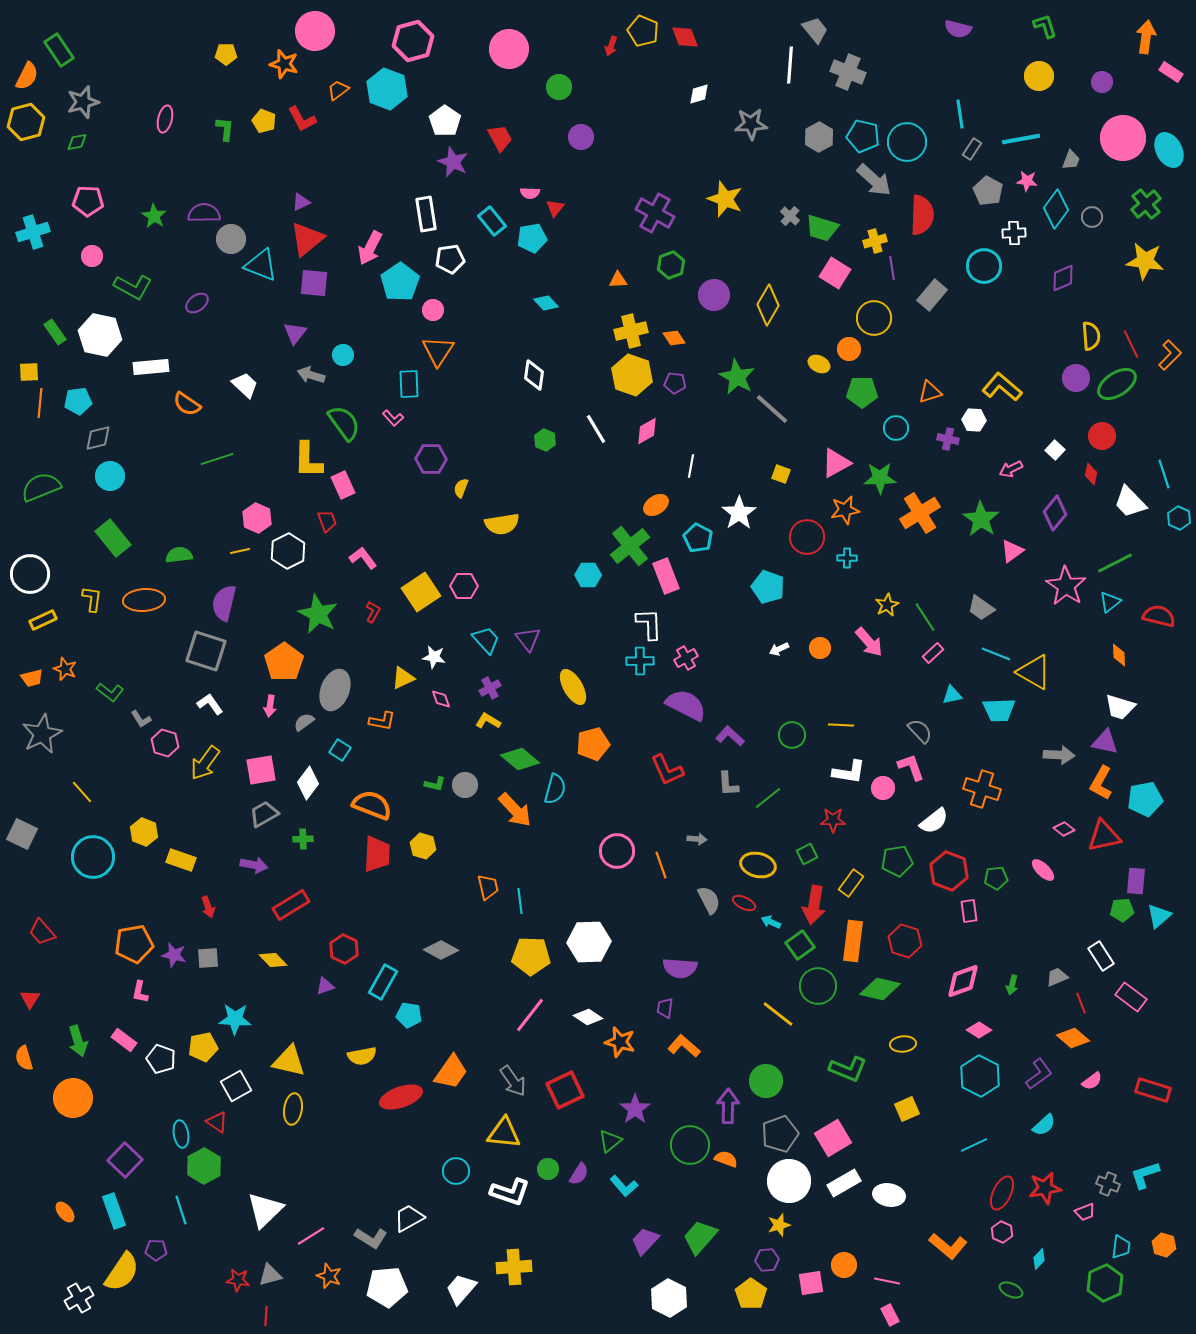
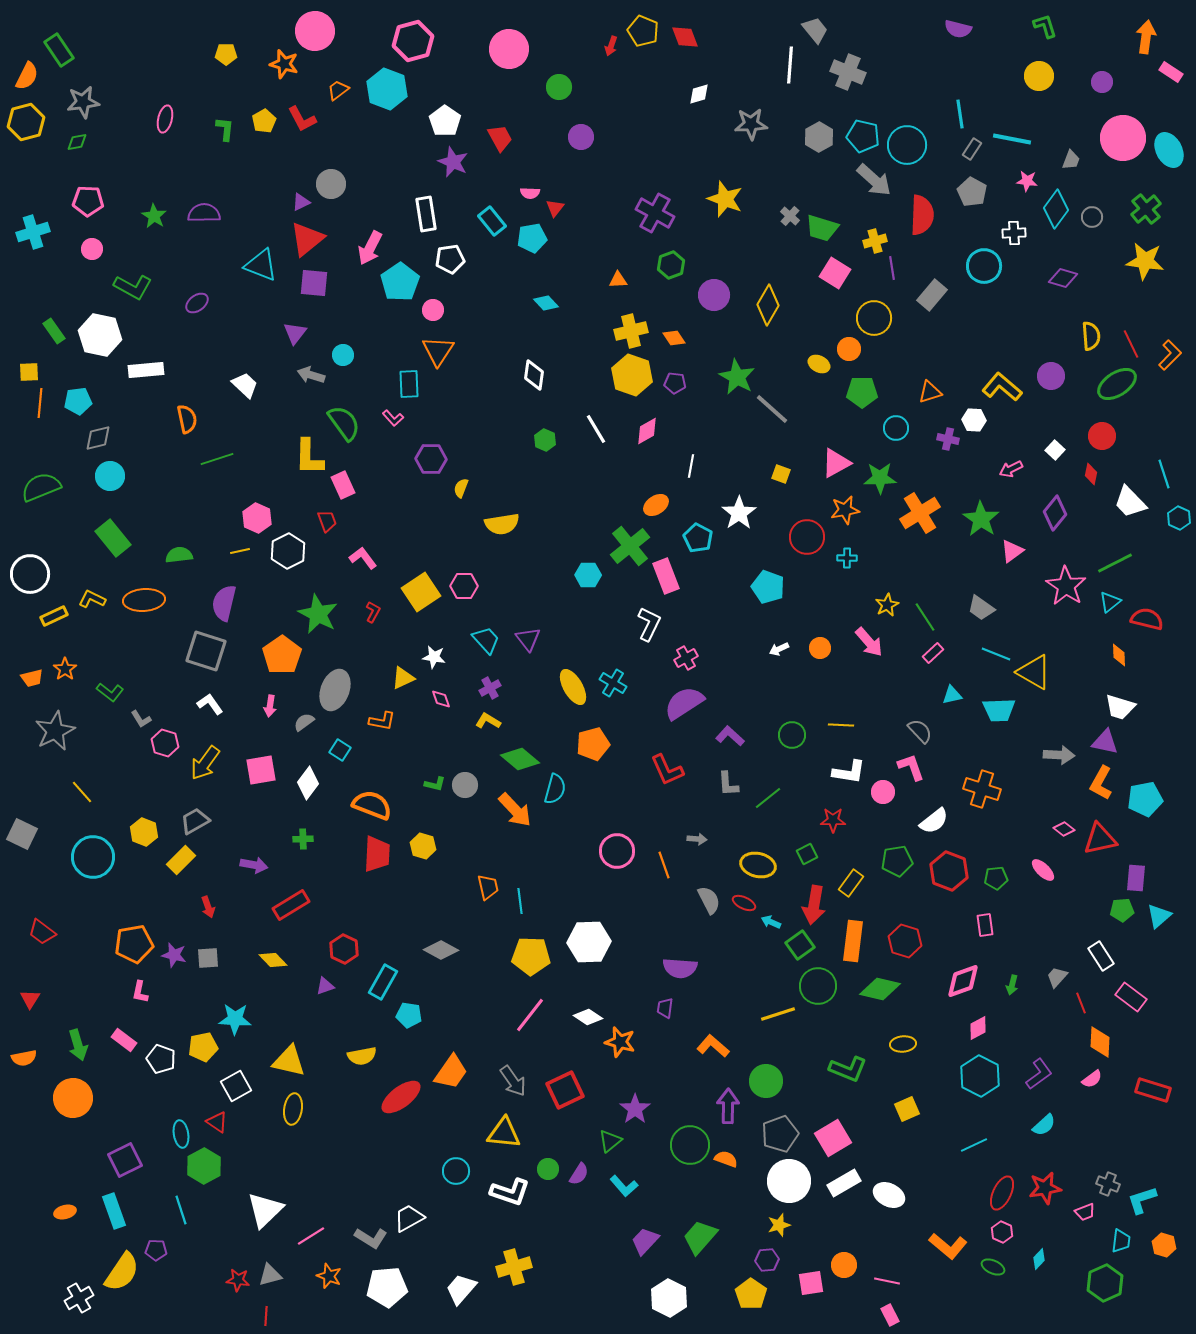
gray star at (83, 102): rotated 8 degrees clockwise
yellow pentagon at (264, 121): rotated 20 degrees clockwise
cyan line at (1021, 139): moved 9 px left; rotated 21 degrees clockwise
cyan circle at (907, 142): moved 3 px down
gray pentagon at (988, 191): moved 16 px left, 1 px down
green cross at (1146, 204): moved 5 px down
gray circle at (231, 239): moved 100 px right, 55 px up
pink circle at (92, 256): moved 7 px up
purple diamond at (1063, 278): rotated 40 degrees clockwise
green rectangle at (55, 332): moved 1 px left, 1 px up
white rectangle at (151, 367): moved 5 px left, 3 px down
purple circle at (1076, 378): moved 25 px left, 2 px up
orange semicircle at (187, 404): moved 15 px down; rotated 136 degrees counterclockwise
yellow L-shape at (308, 460): moved 1 px right, 3 px up
yellow L-shape at (92, 599): rotated 72 degrees counterclockwise
red semicircle at (1159, 616): moved 12 px left, 3 px down
yellow rectangle at (43, 620): moved 11 px right, 4 px up
white L-shape at (649, 624): rotated 28 degrees clockwise
cyan cross at (640, 661): moved 27 px left, 22 px down; rotated 32 degrees clockwise
orange pentagon at (284, 662): moved 2 px left, 7 px up
orange star at (65, 669): rotated 15 degrees clockwise
purple semicircle at (686, 705): moved 2 px left, 2 px up; rotated 60 degrees counterclockwise
gray star at (42, 734): moved 13 px right, 3 px up
pink circle at (883, 788): moved 4 px down
gray trapezoid at (264, 814): moved 69 px left, 7 px down
red triangle at (1104, 836): moved 4 px left, 3 px down
yellow rectangle at (181, 860): rotated 64 degrees counterclockwise
orange line at (661, 865): moved 3 px right
purple rectangle at (1136, 881): moved 3 px up
pink rectangle at (969, 911): moved 16 px right, 14 px down
red trapezoid at (42, 932): rotated 12 degrees counterclockwise
gray trapezoid at (1057, 977): rotated 25 degrees counterclockwise
yellow line at (778, 1014): rotated 56 degrees counterclockwise
pink diamond at (979, 1030): moved 1 px left, 2 px up; rotated 60 degrees counterclockwise
orange diamond at (1073, 1038): moved 27 px right, 4 px down; rotated 52 degrees clockwise
green arrow at (78, 1041): moved 4 px down
orange L-shape at (684, 1046): moved 29 px right
orange semicircle at (24, 1058): rotated 85 degrees counterclockwise
pink semicircle at (1092, 1081): moved 2 px up
red ellipse at (401, 1097): rotated 18 degrees counterclockwise
purple square at (125, 1160): rotated 20 degrees clockwise
cyan L-shape at (1145, 1175): moved 3 px left, 25 px down
white ellipse at (889, 1195): rotated 16 degrees clockwise
orange ellipse at (65, 1212): rotated 65 degrees counterclockwise
cyan trapezoid at (1121, 1247): moved 6 px up
yellow cross at (514, 1267): rotated 12 degrees counterclockwise
green ellipse at (1011, 1290): moved 18 px left, 23 px up
